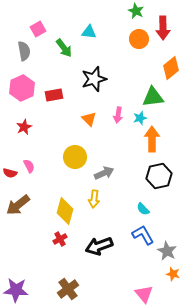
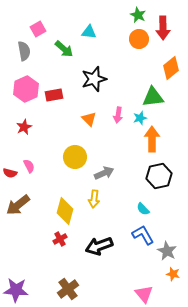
green star: moved 2 px right, 4 px down
green arrow: moved 1 px down; rotated 12 degrees counterclockwise
pink hexagon: moved 4 px right, 1 px down
